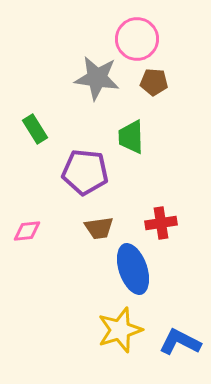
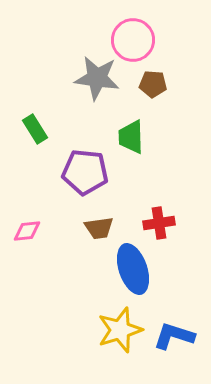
pink circle: moved 4 px left, 1 px down
brown pentagon: moved 1 px left, 2 px down
red cross: moved 2 px left
blue L-shape: moved 6 px left, 6 px up; rotated 9 degrees counterclockwise
